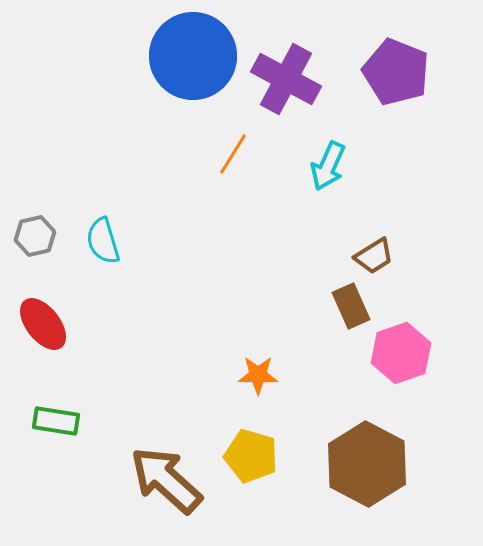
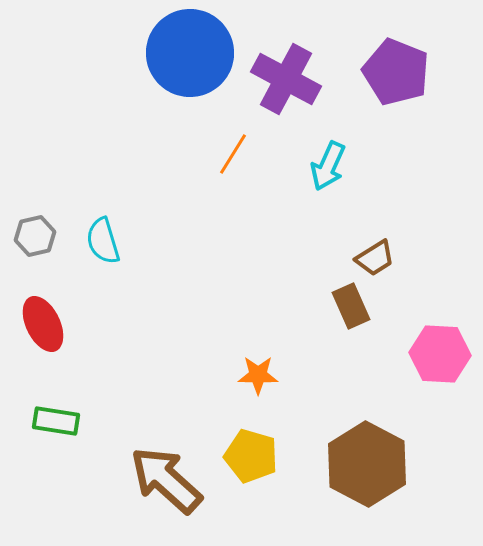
blue circle: moved 3 px left, 3 px up
brown trapezoid: moved 1 px right, 2 px down
red ellipse: rotated 12 degrees clockwise
pink hexagon: moved 39 px right, 1 px down; rotated 22 degrees clockwise
